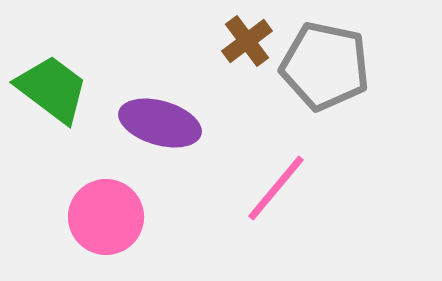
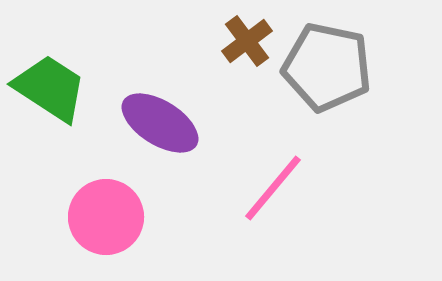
gray pentagon: moved 2 px right, 1 px down
green trapezoid: moved 2 px left, 1 px up; rotated 4 degrees counterclockwise
purple ellipse: rotated 16 degrees clockwise
pink line: moved 3 px left
